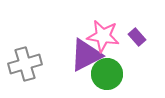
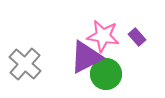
purple triangle: moved 2 px down
gray cross: rotated 32 degrees counterclockwise
green circle: moved 1 px left
